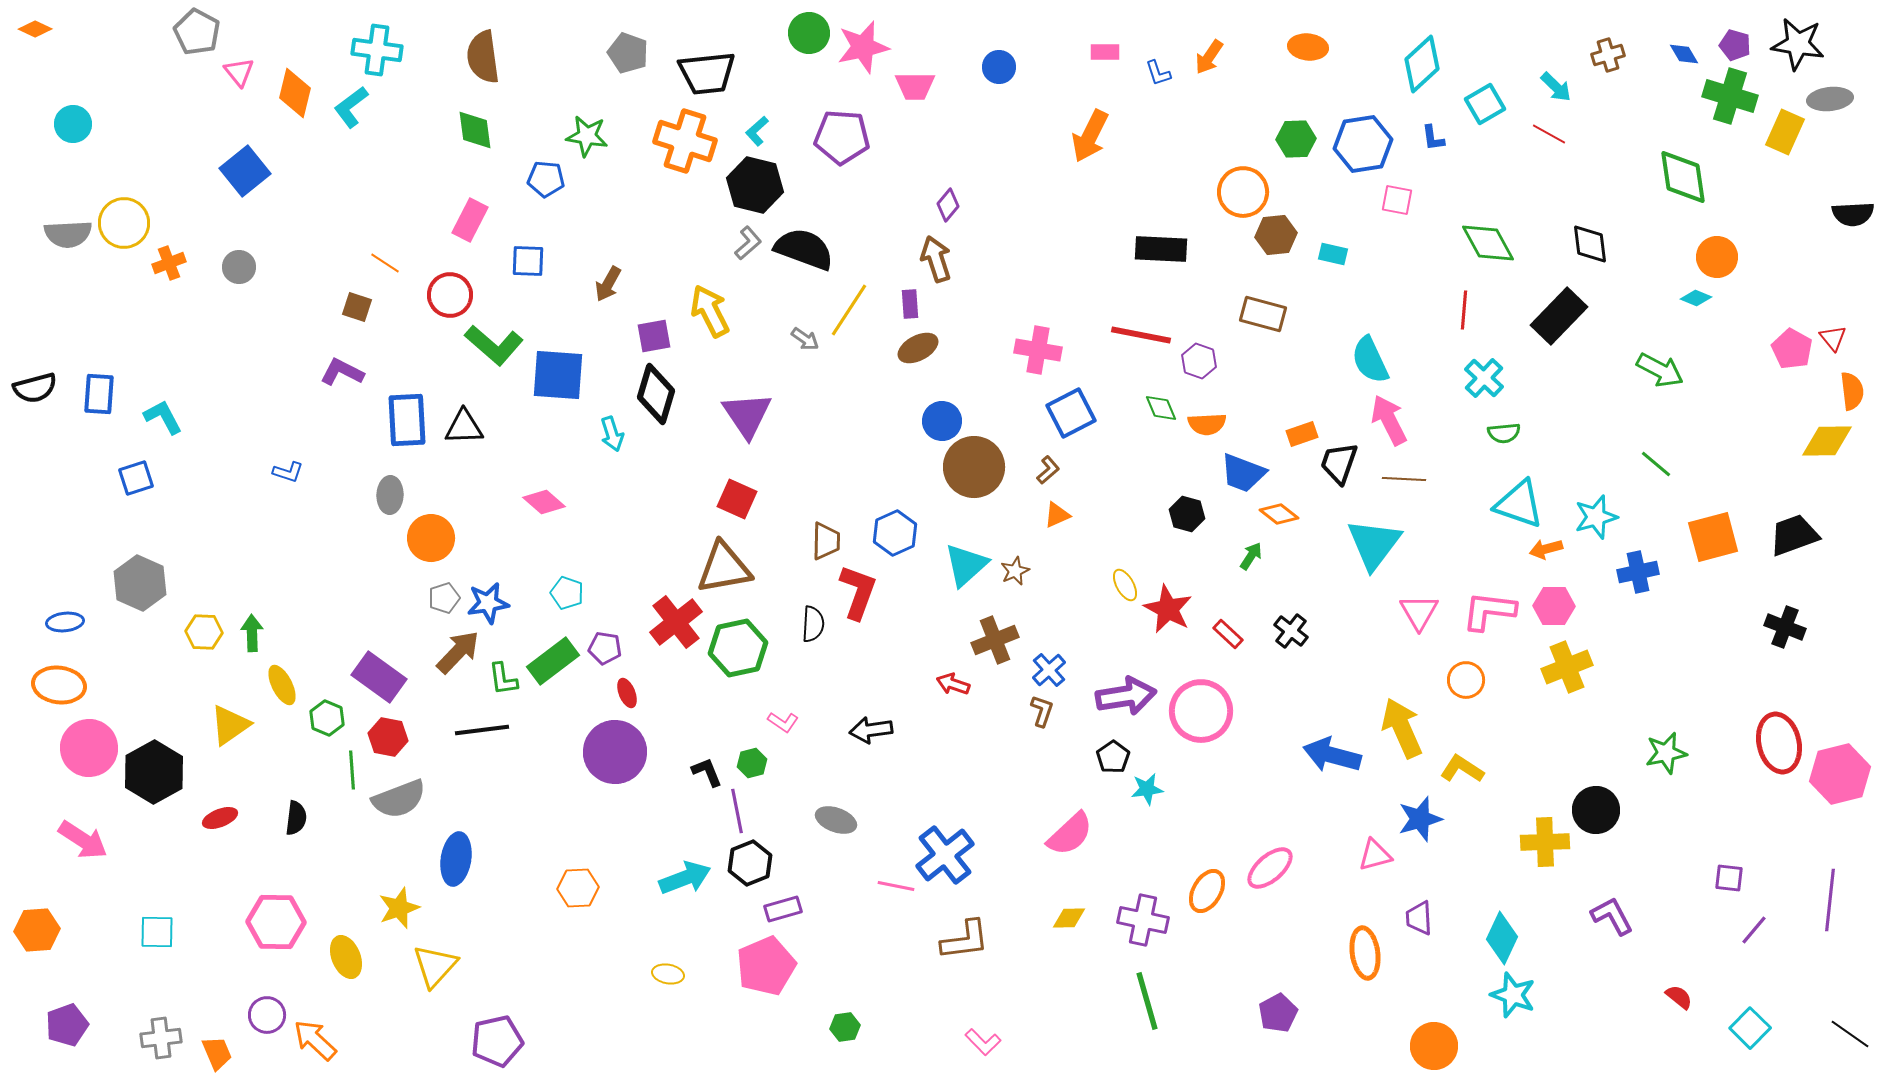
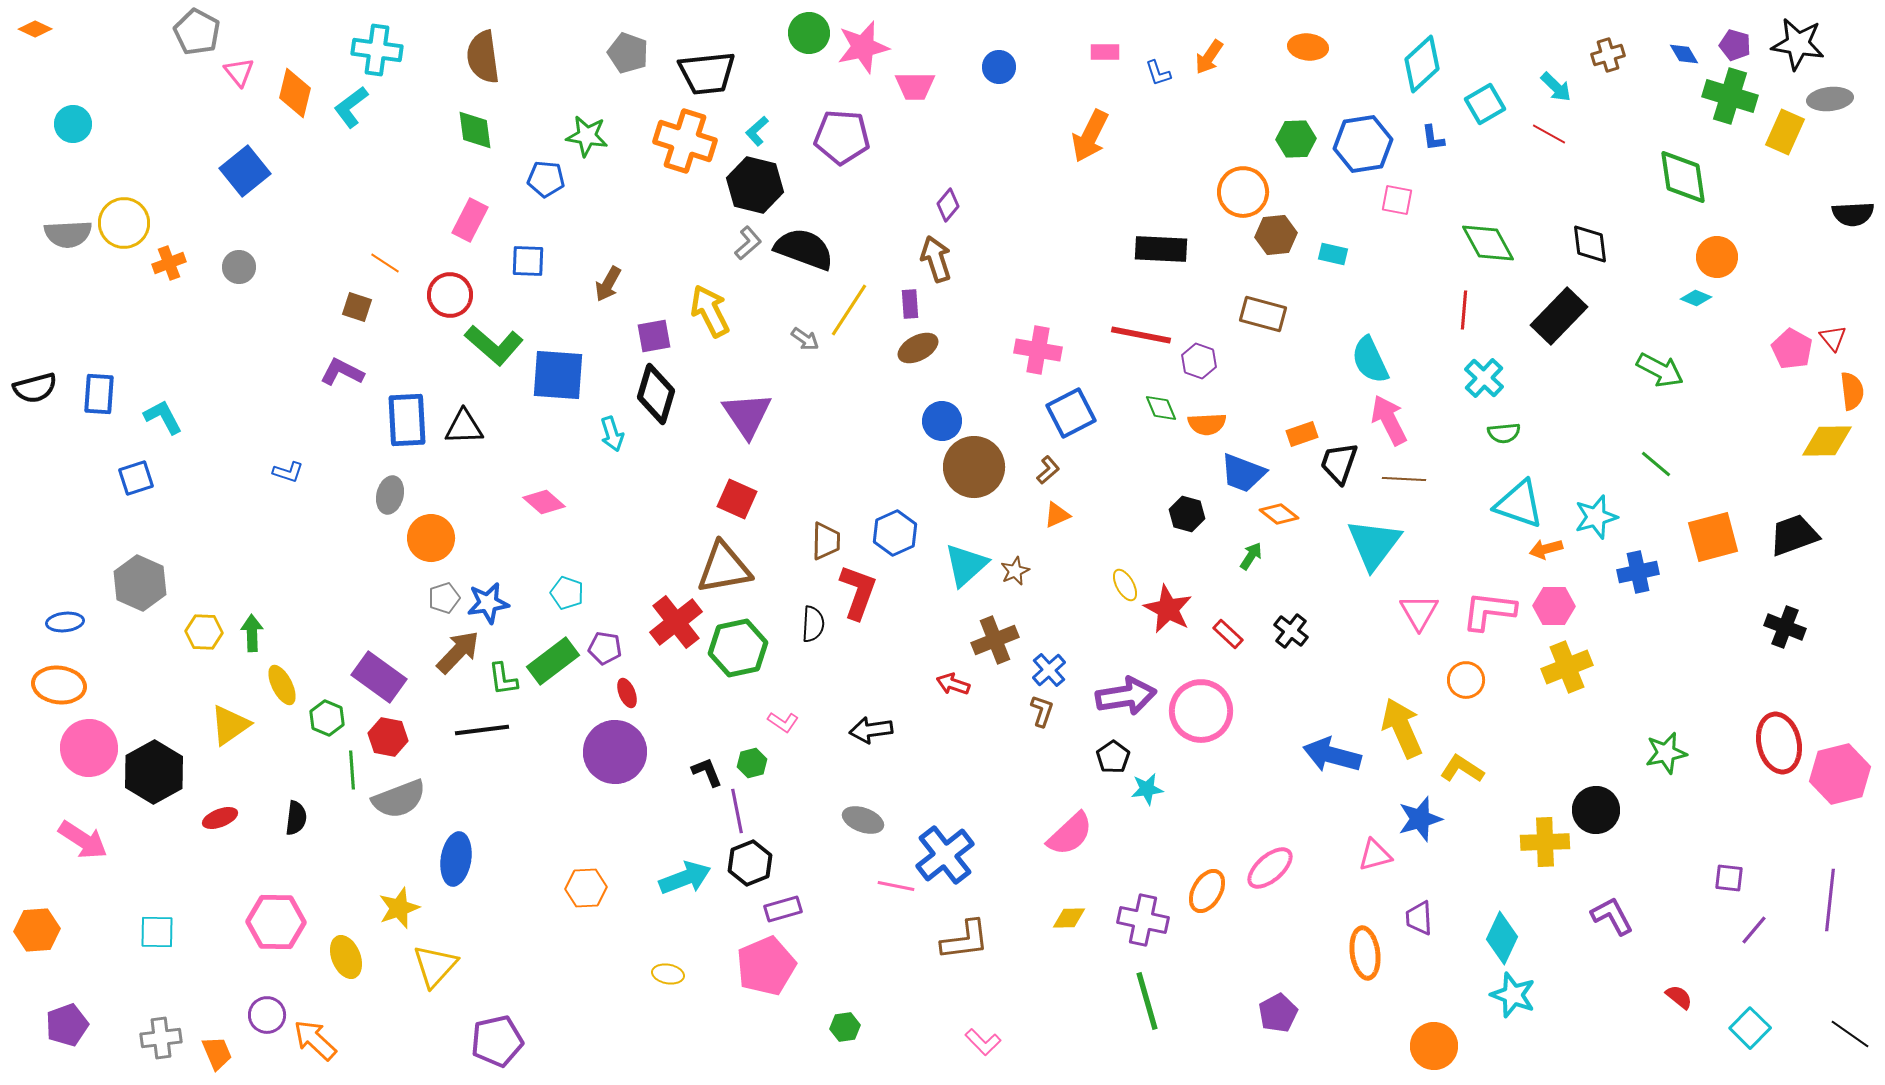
gray ellipse at (390, 495): rotated 12 degrees clockwise
gray ellipse at (836, 820): moved 27 px right
orange hexagon at (578, 888): moved 8 px right
